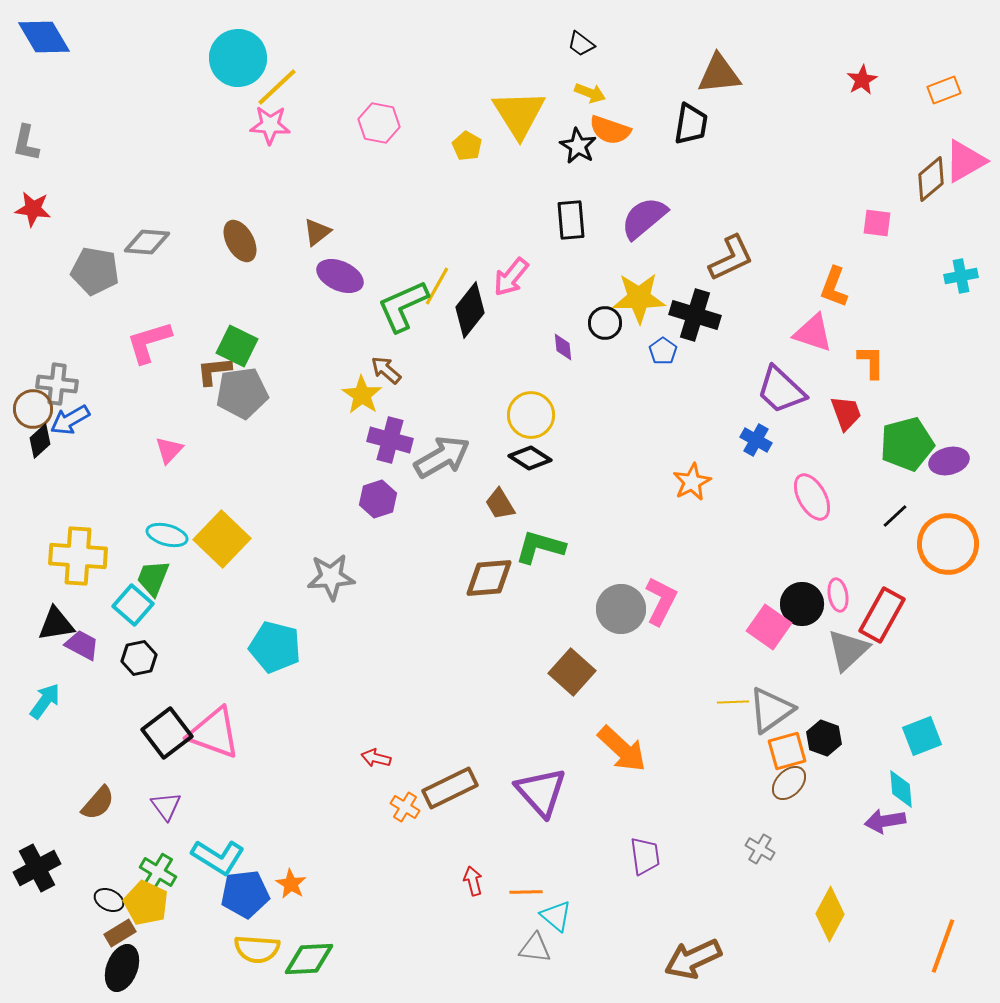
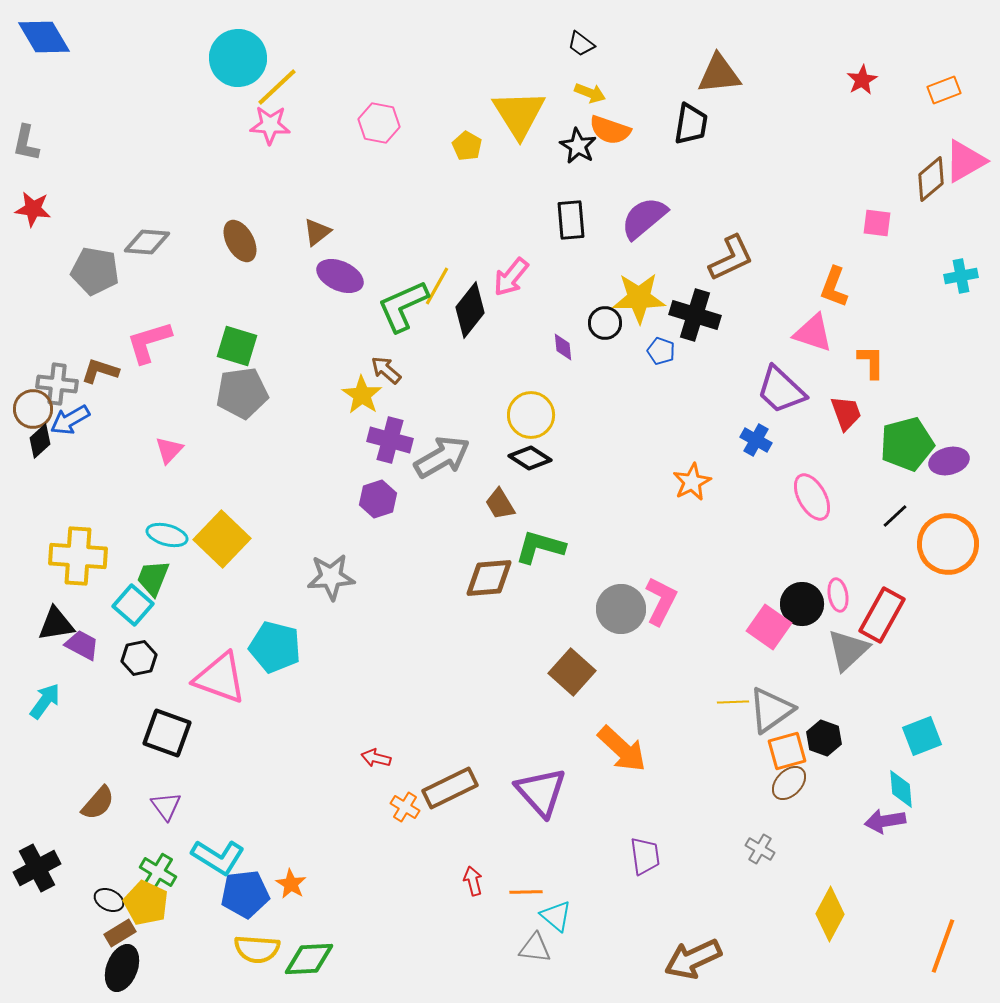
green square at (237, 346): rotated 9 degrees counterclockwise
blue pentagon at (663, 351): moved 2 px left; rotated 16 degrees counterclockwise
brown L-shape at (214, 371): moved 114 px left; rotated 24 degrees clockwise
black square at (167, 733): rotated 33 degrees counterclockwise
pink triangle at (214, 733): moved 6 px right, 55 px up
